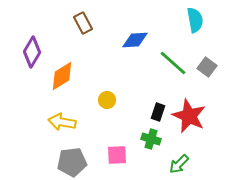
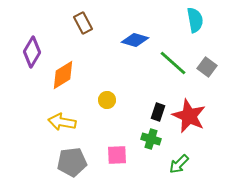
blue diamond: rotated 20 degrees clockwise
orange diamond: moved 1 px right, 1 px up
